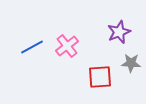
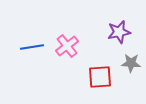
purple star: rotated 10 degrees clockwise
blue line: rotated 20 degrees clockwise
